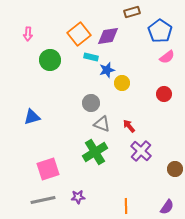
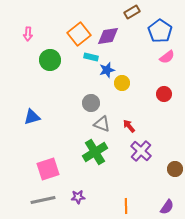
brown rectangle: rotated 14 degrees counterclockwise
